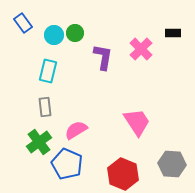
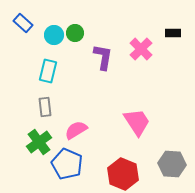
blue rectangle: rotated 12 degrees counterclockwise
